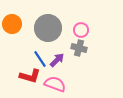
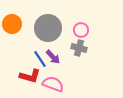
purple arrow: moved 4 px left, 3 px up; rotated 91 degrees clockwise
pink semicircle: moved 2 px left
